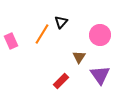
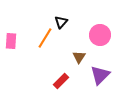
orange line: moved 3 px right, 4 px down
pink rectangle: rotated 28 degrees clockwise
purple triangle: rotated 20 degrees clockwise
